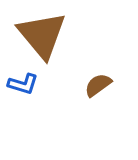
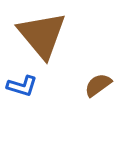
blue L-shape: moved 1 px left, 2 px down
